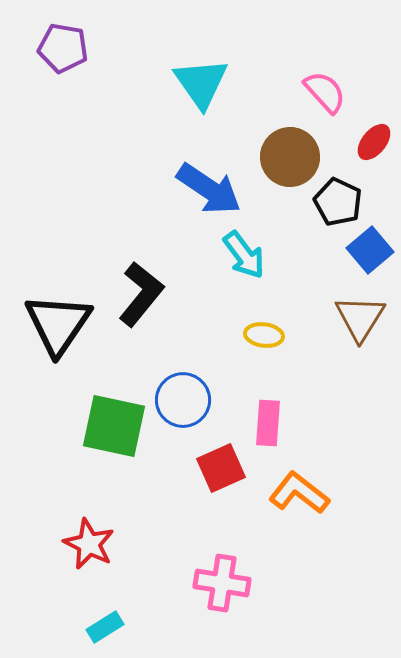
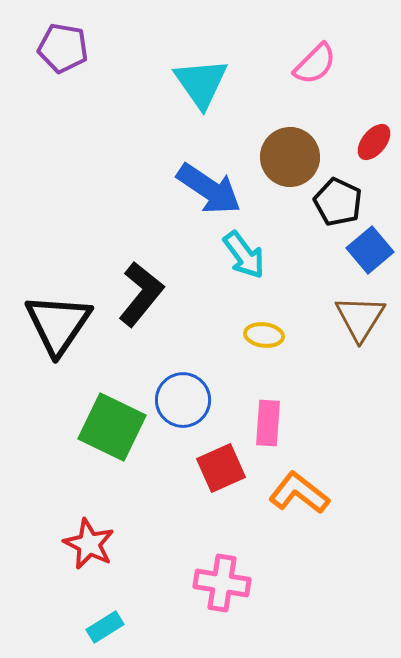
pink semicircle: moved 10 px left, 28 px up; rotated 87 degrees clockwise
green square: moved 2 px left, 1 px down; rotated 14 degrees clockwise
